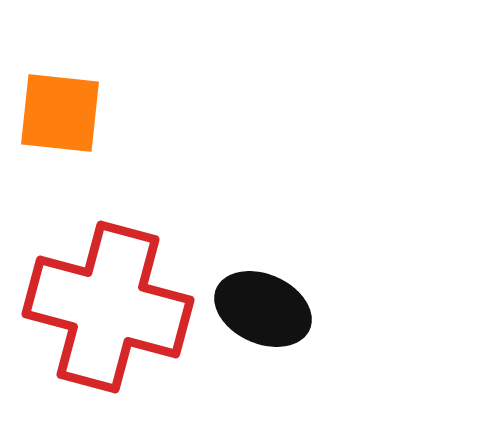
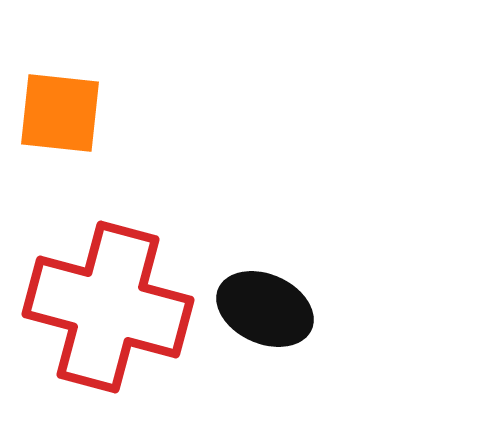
black ellipse: moved 2 px right
